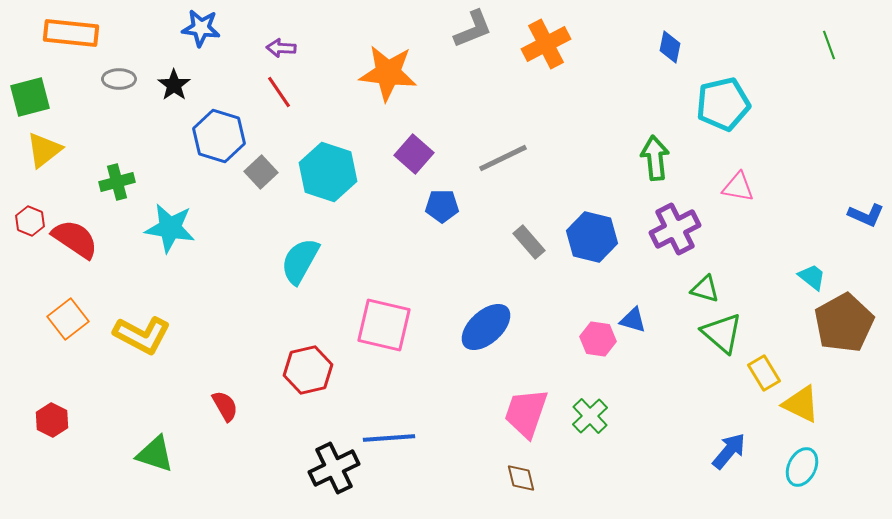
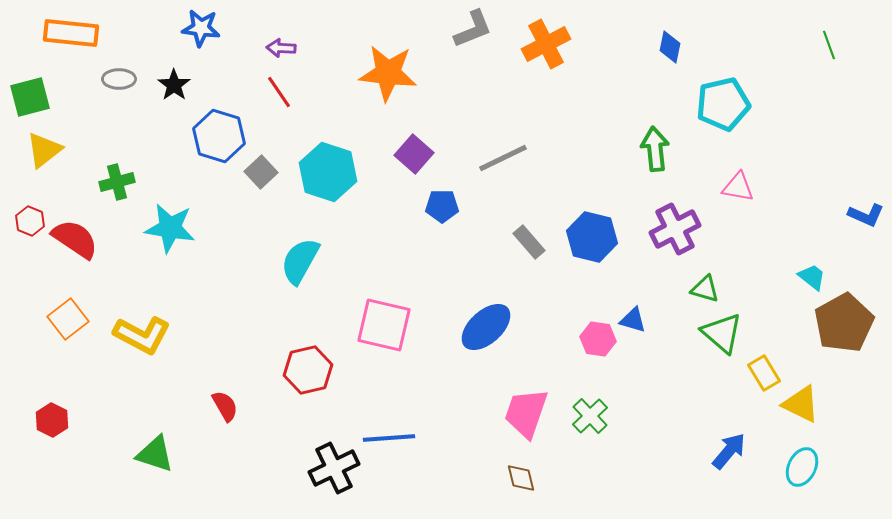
green arrow at (655, 158): moved 9 px up
